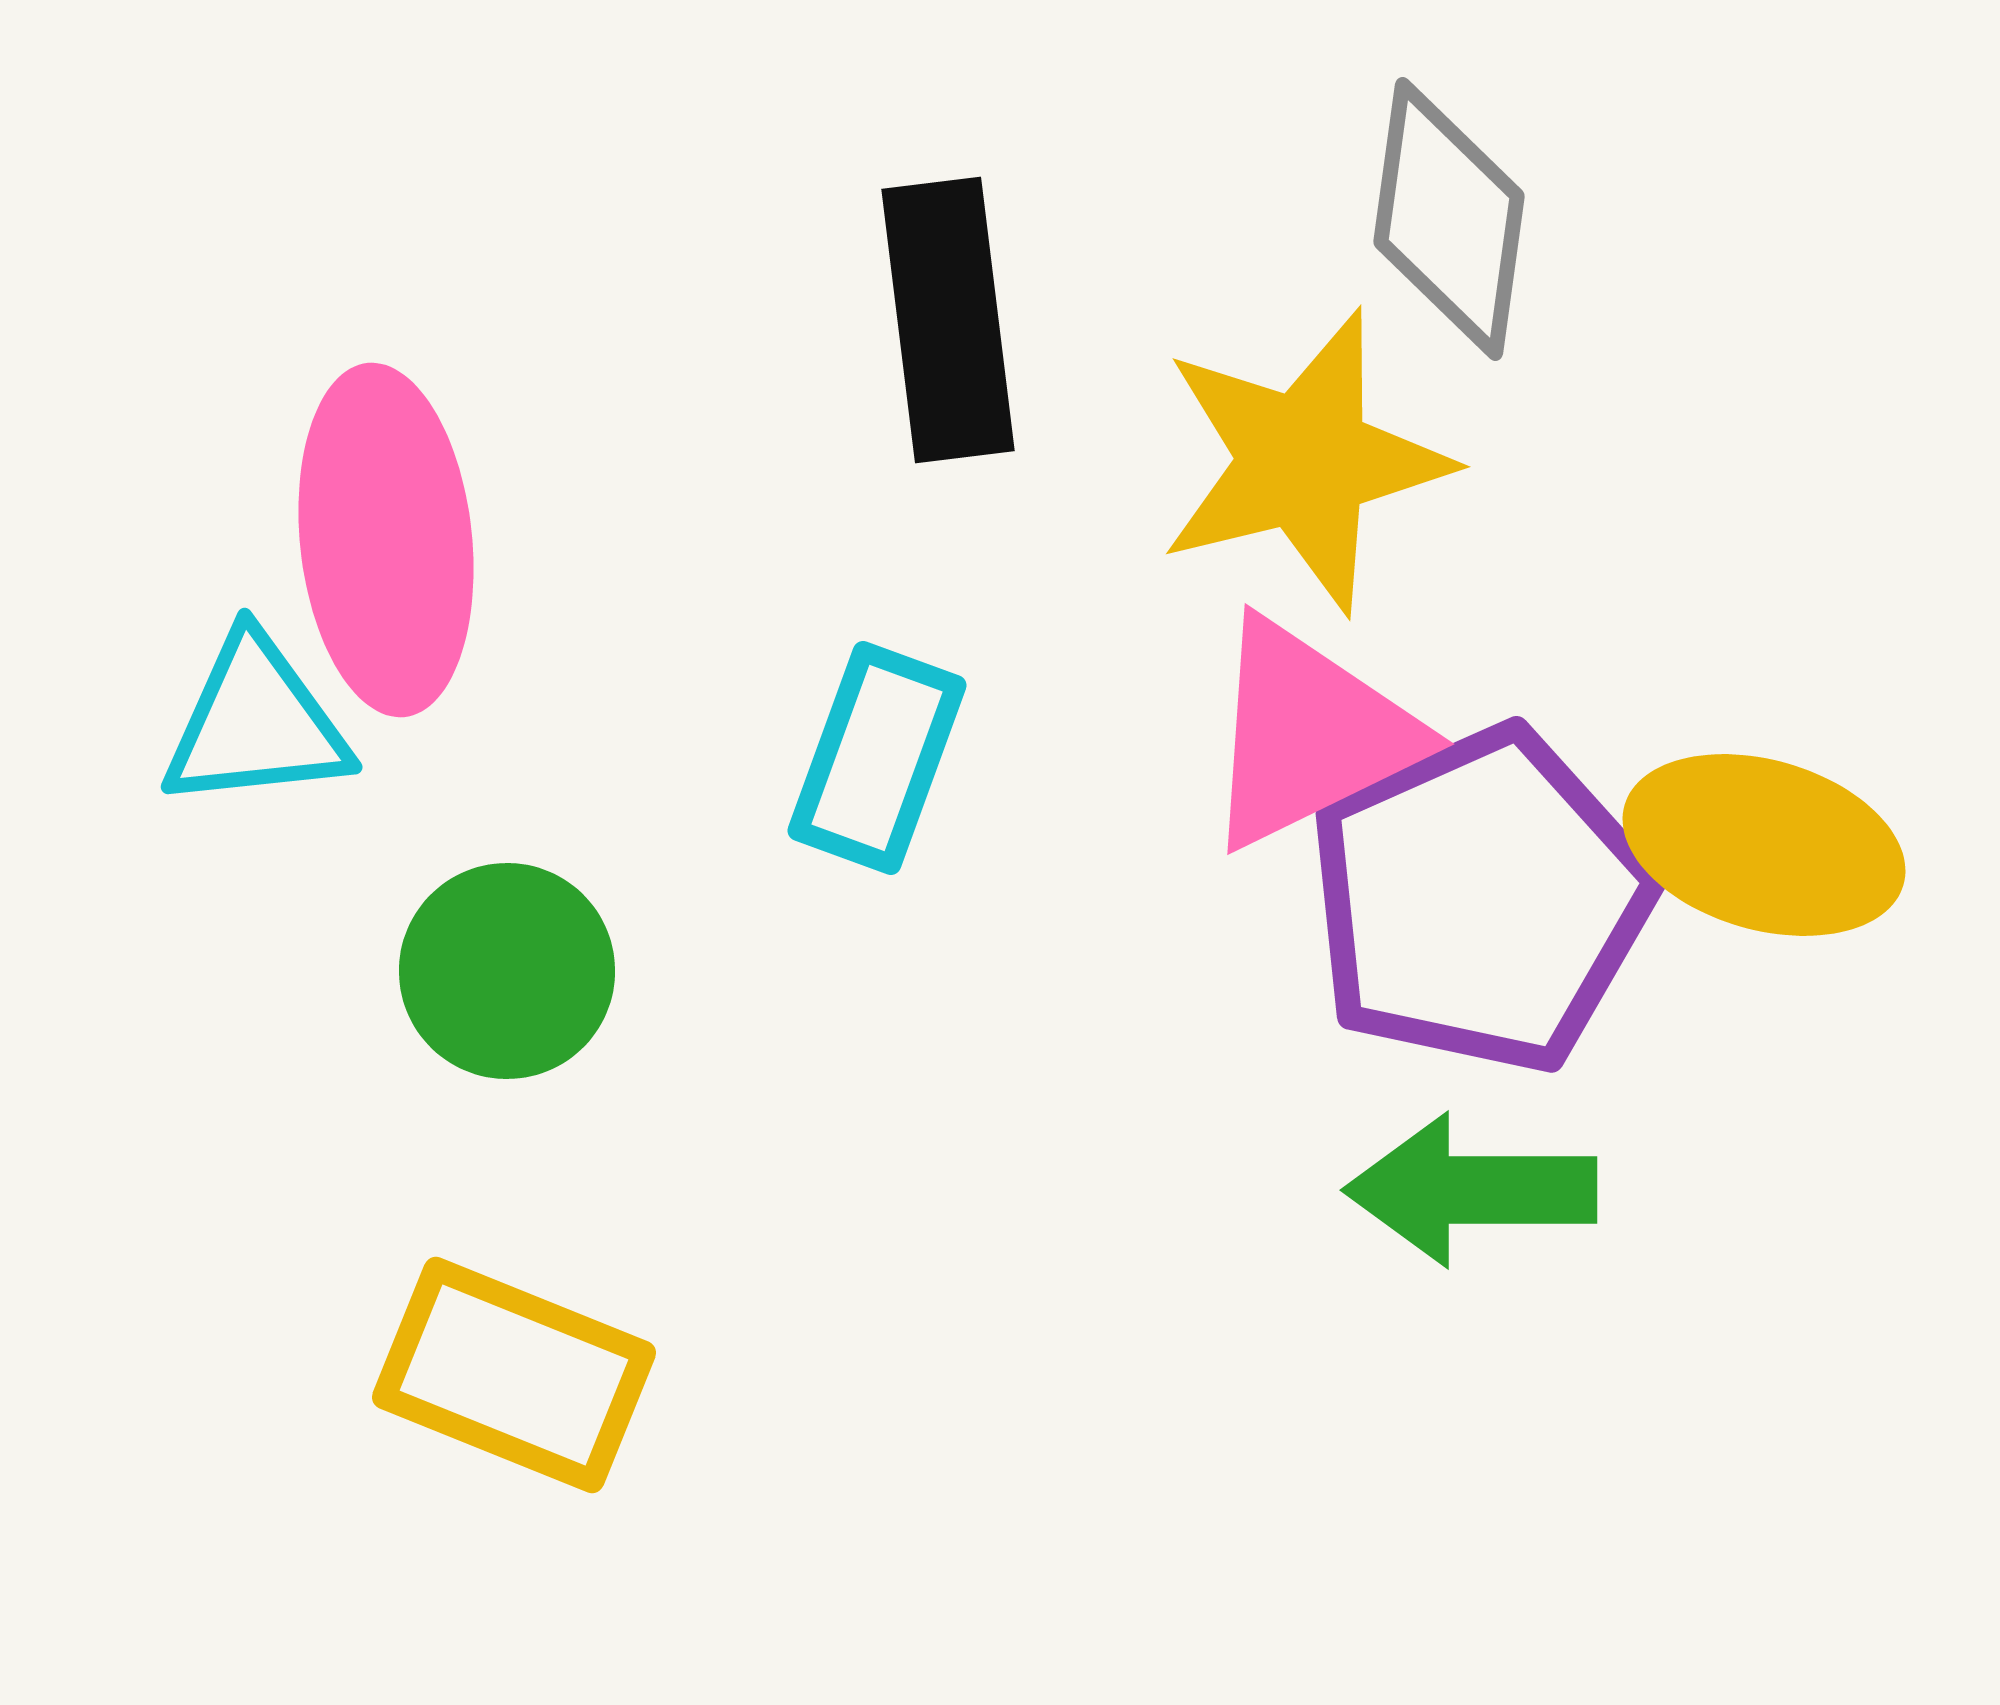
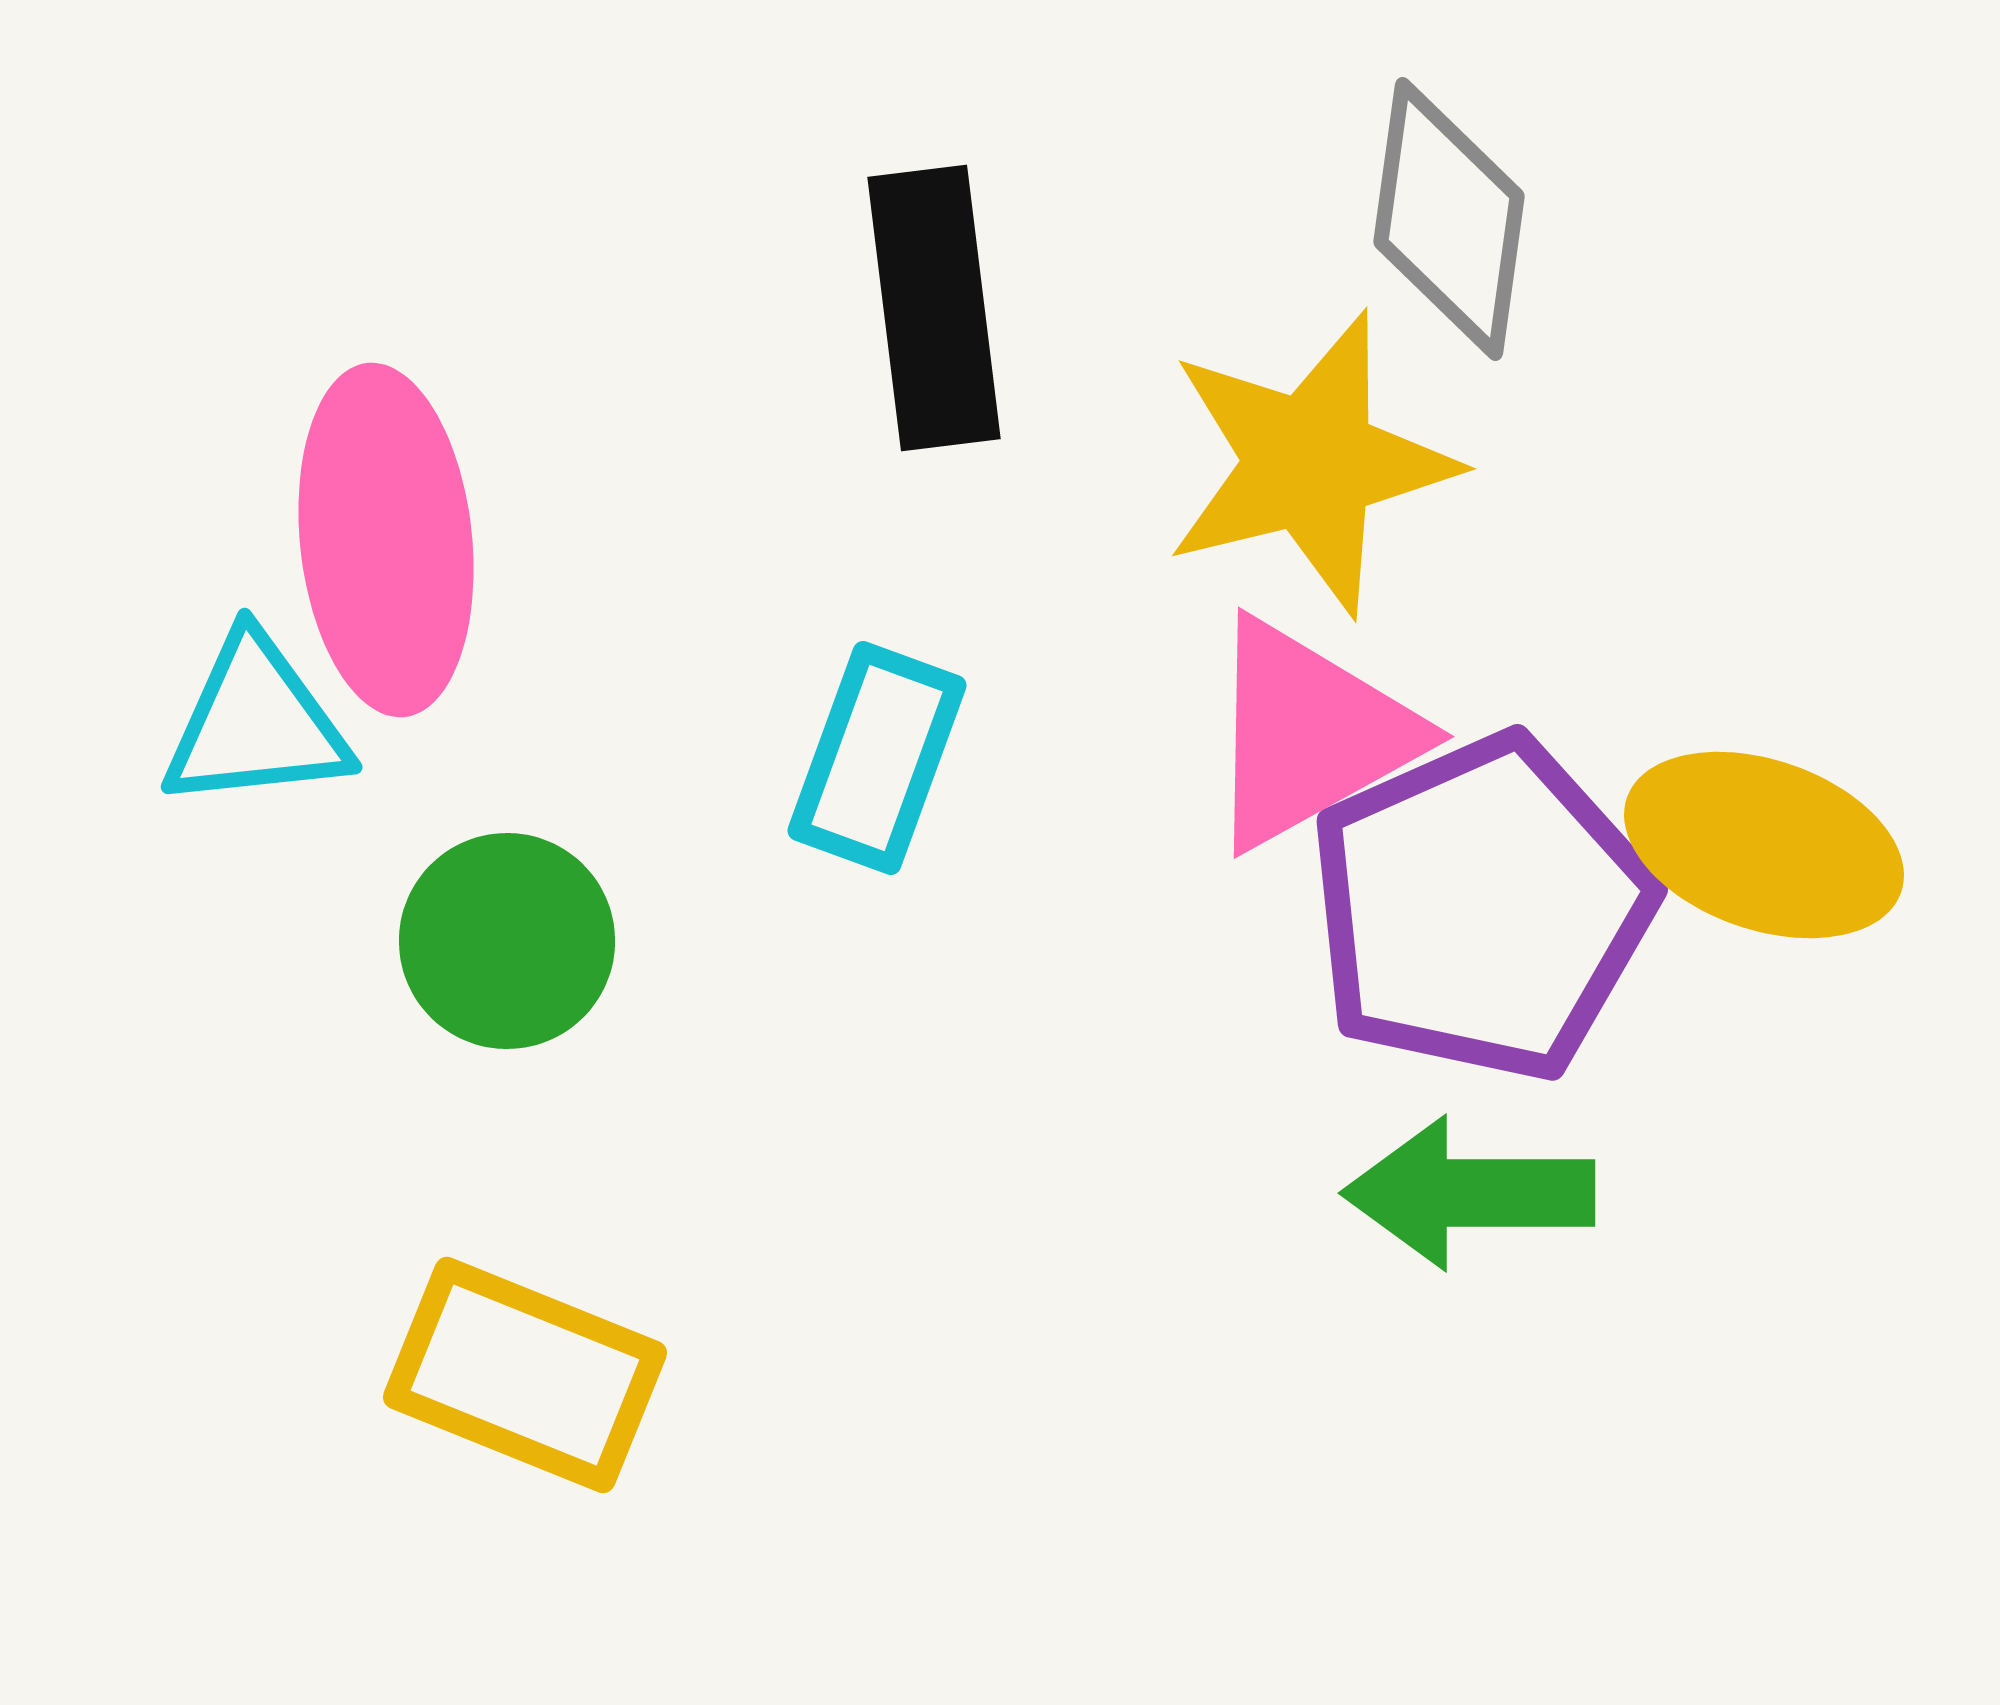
black rectangle: moved 14 px left, 12 px up
yellow star: moved 6 px right, 2 px down
pink triangle: rotated 3 degrees counterclockwise
yellow ellipse: rotated 3 degrees clockwise
purple pentagon: moved 1 px right, 8 px down
green circle: moved 30 px up
green arrow: moved 2 px left, 3 px down
yellow rectangle: moved 11 px right
